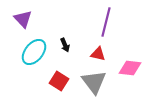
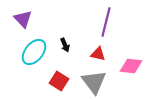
pink diamond: moved 1 px right, 2 px up
